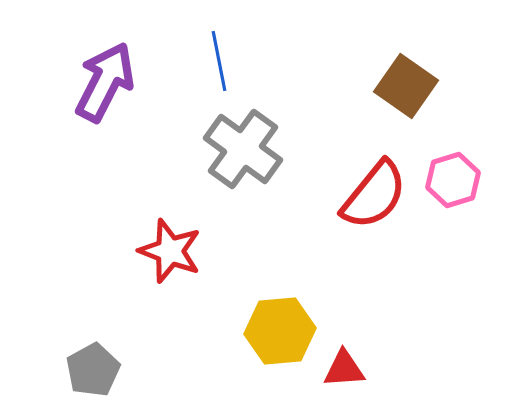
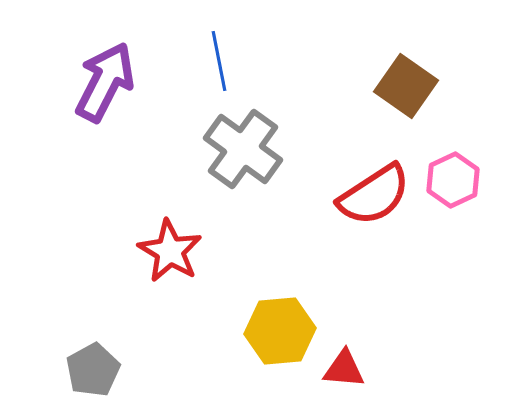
pink hexagon: rotated 8 degrees counterclockwise
red semicircle: rotated 18 degrees clockwise
red star: rotated 10 degrees clockwise
red triangle: rotated 9 degrees clockwise
